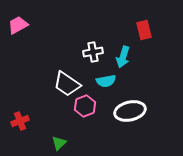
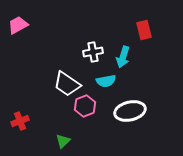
green triangle: moved 4 px right, 2 px up
